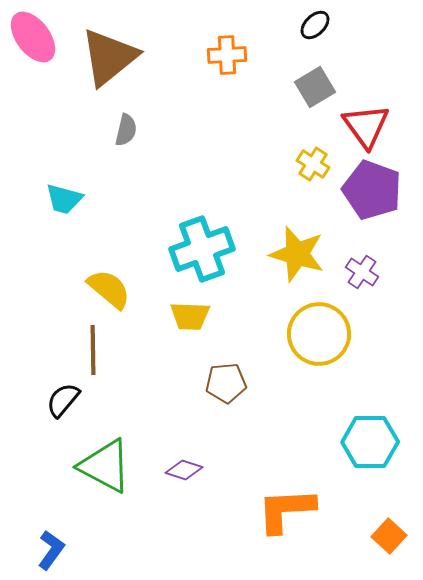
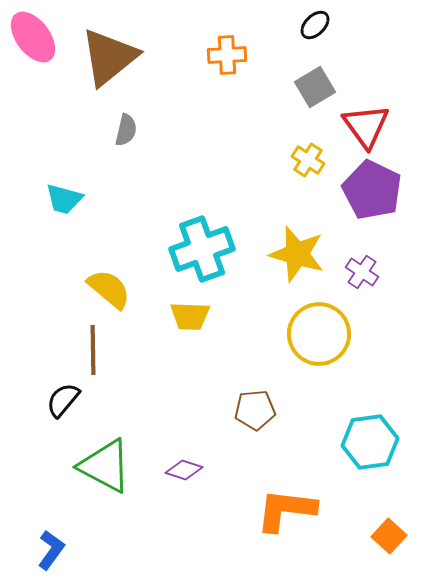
yellow cross: moved 5 px left, 4 px up
purple pentagon: rotated 6 degrees clockwise
brown pentagon: moved 29 px right, 27 px down
cyan hexagon: rotated 8 degrees counterclockwise
orange L-shape: rotated 10 degrees clockwise
